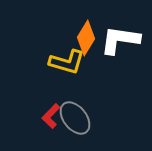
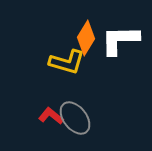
white L-shape: rotated 9 degrees counterclockwise
red L-shape: rotated 85 degrees clockwise
